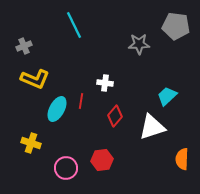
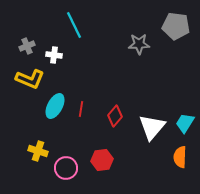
gray cross: moved 3 px right
yellow L-shape: moved 5 px left
white cross: moved 51 px left, 28 px up
cyan trapezoid: moved 18 px right, 27 px down; rotated 15 degrees counterclockwise
red line: moved 8 px down
cyan ellipse: moved 2 px left, 3 px up
white triangle: rotated 32 degrees counterclockwise
yellow cross: moved 7 px right, 8 px down
orange semicircle: moved 2 px left, 2 px up
